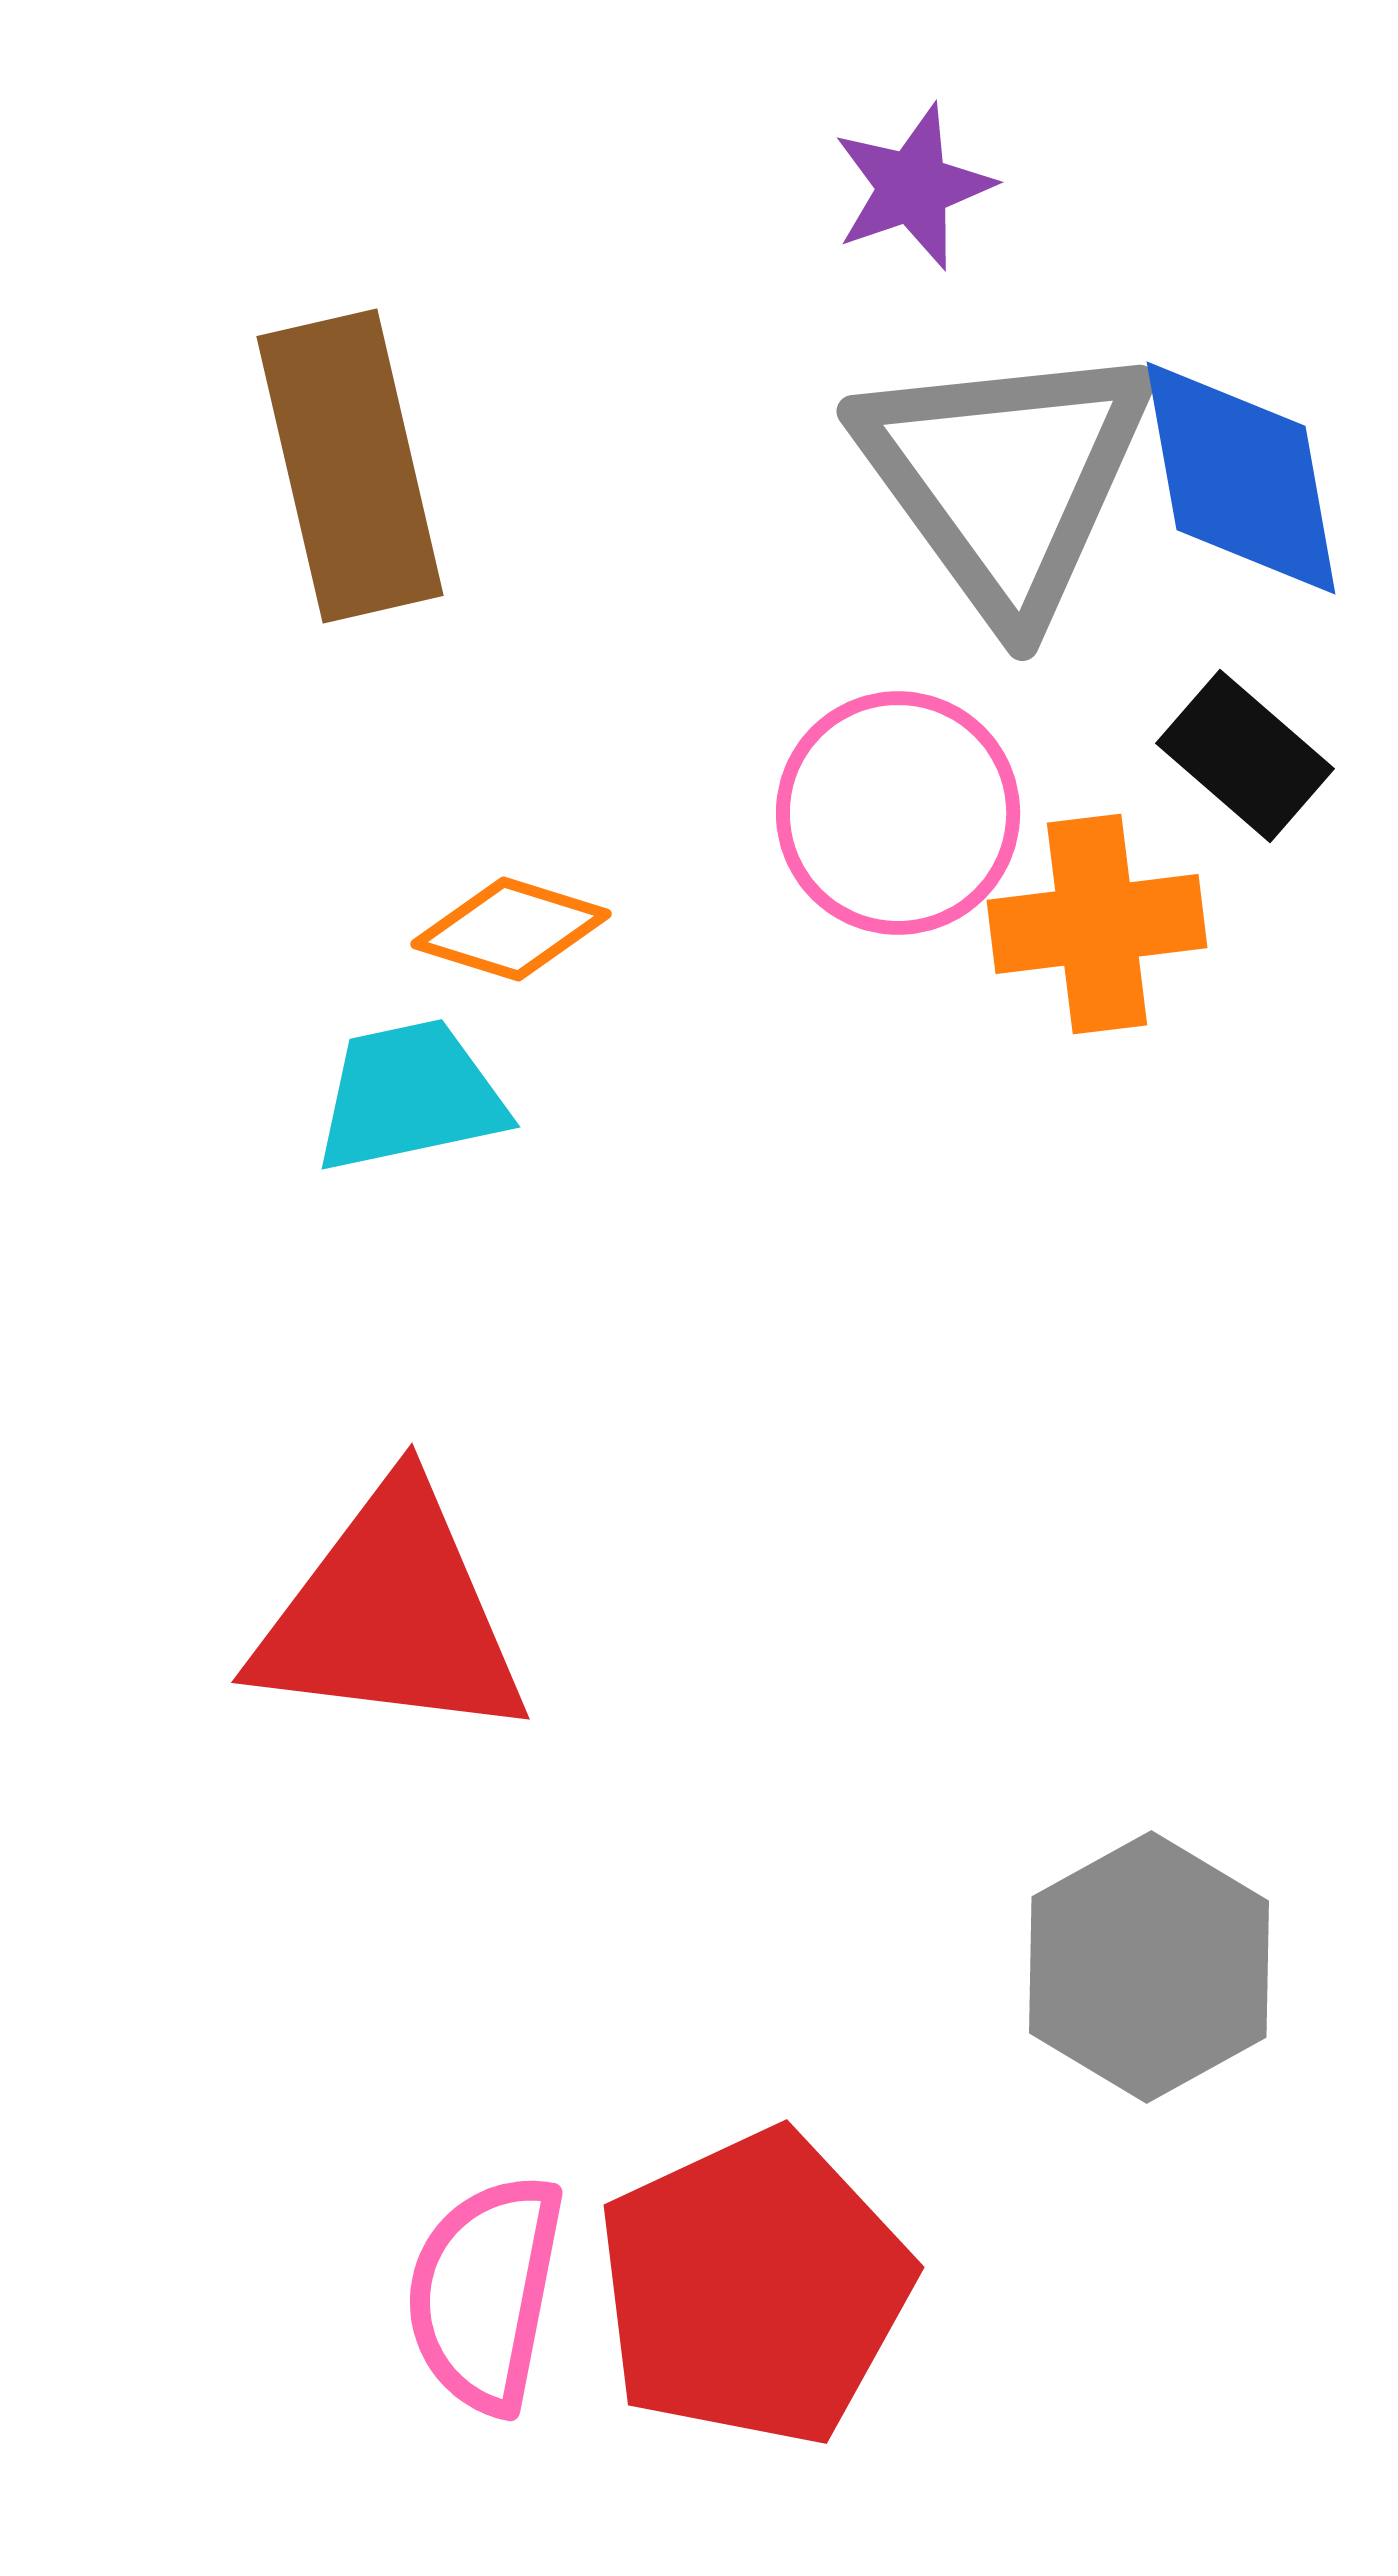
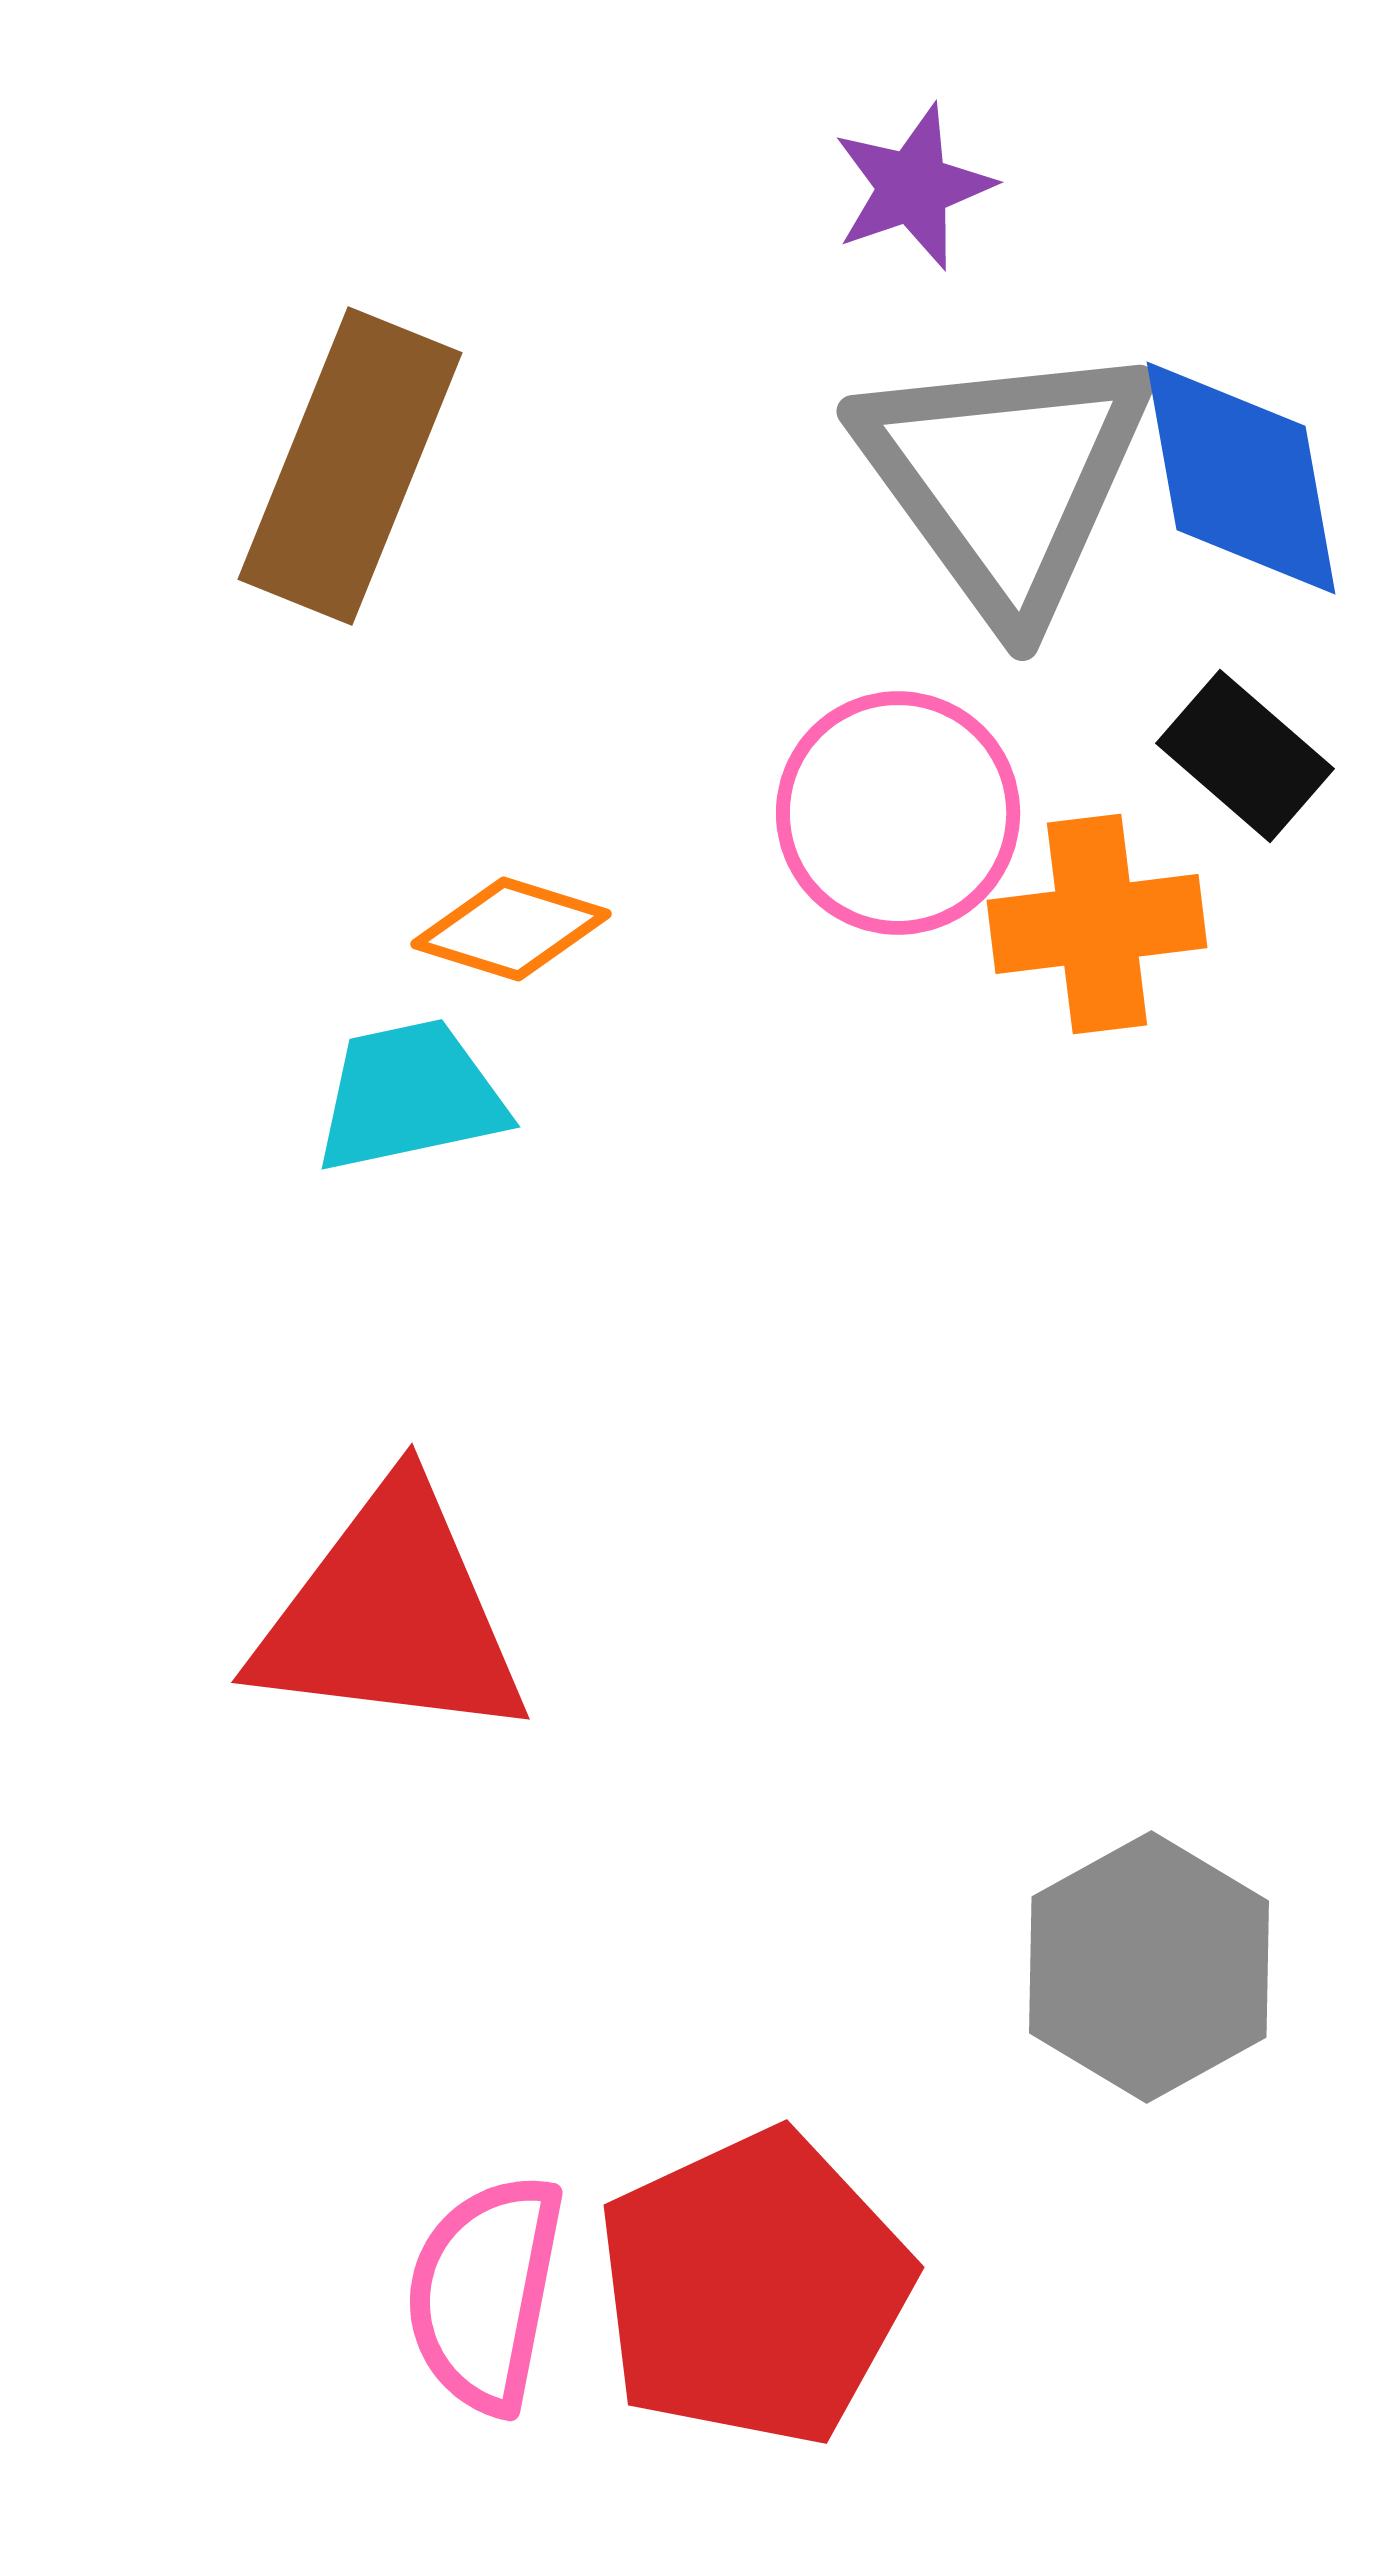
brown rectangle: rotated 35 degrees clockwise
